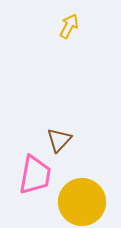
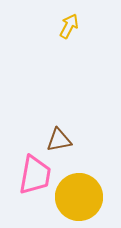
brown triangle: rotated 36 degrees clockwise
yellow circle: moved 3 px left, 5 px up
